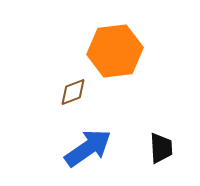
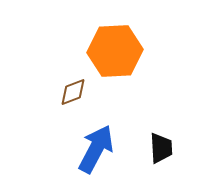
orange hexagon: rotated 4 degrees clockwise
blue arrow: moved 8 px right, 1 px down; rotated 27 degrees counterclockwise
